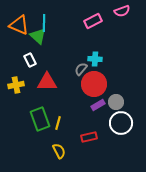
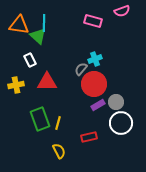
pink rectangle: rotated 42 degrees clockwise
orange triangle: rotated 15 degrees counterclockwise
cyan cross: rotated 24 degrees counterclockwise
